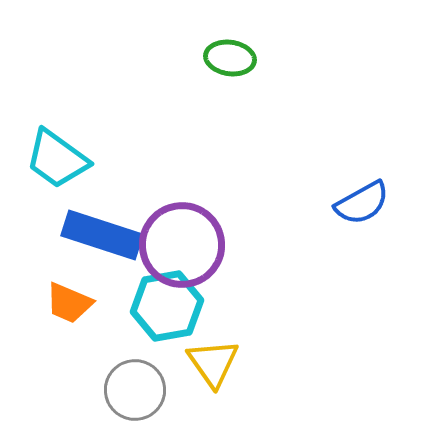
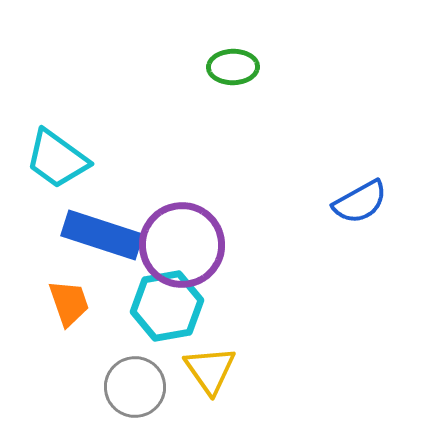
green ellipse: moved 3 px right, 9 px down; rotated 9 degrees counterclockwise
blue semicircle: moved 2 px left, 1 px up
orange trapezoid: rotated 132 degrees counterclockwise
yellow triangle: moved 3 px left, 7 px down
gray circle: moved 3 px up
